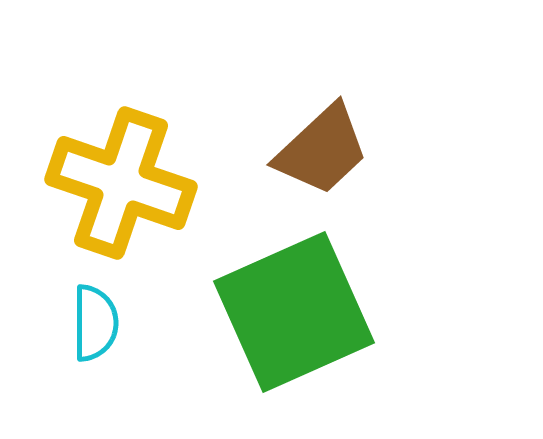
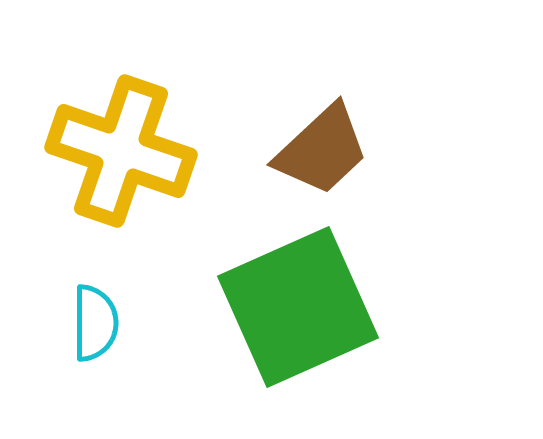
yellow cross: moved 32 px up
green square: moved 4 px right, 5 px up
